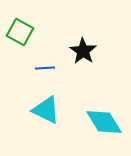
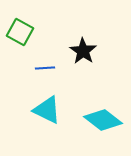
cyan triangle: moved 1 px right
cyan diamond: moved 1 px left, 2 px up; rotated 21 degrees counterclockwise
